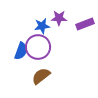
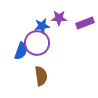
purple rectangle: moved 1 px up
purple circle: moved 1 px left, 4 px up
brown semicircle: rotated 120 degrees clockwise
